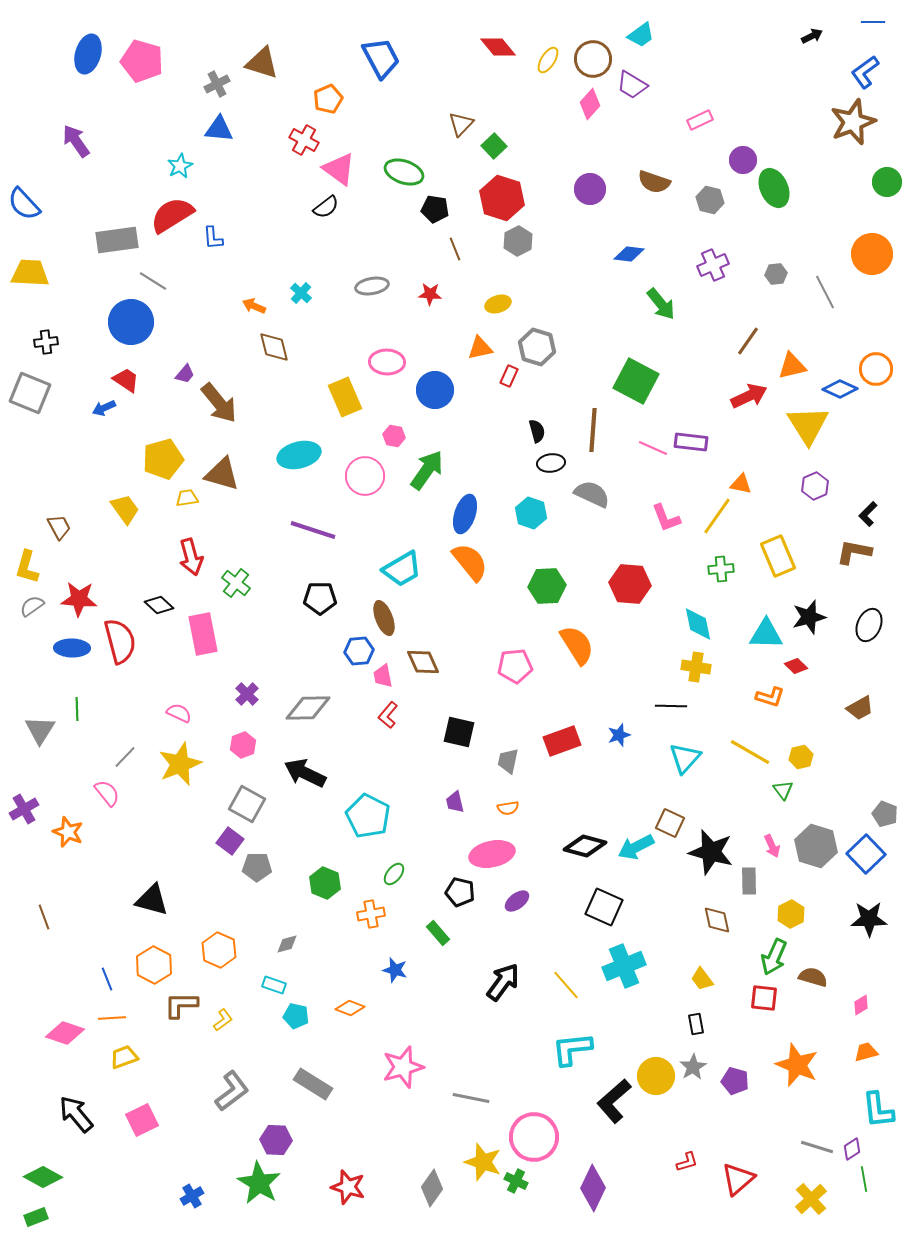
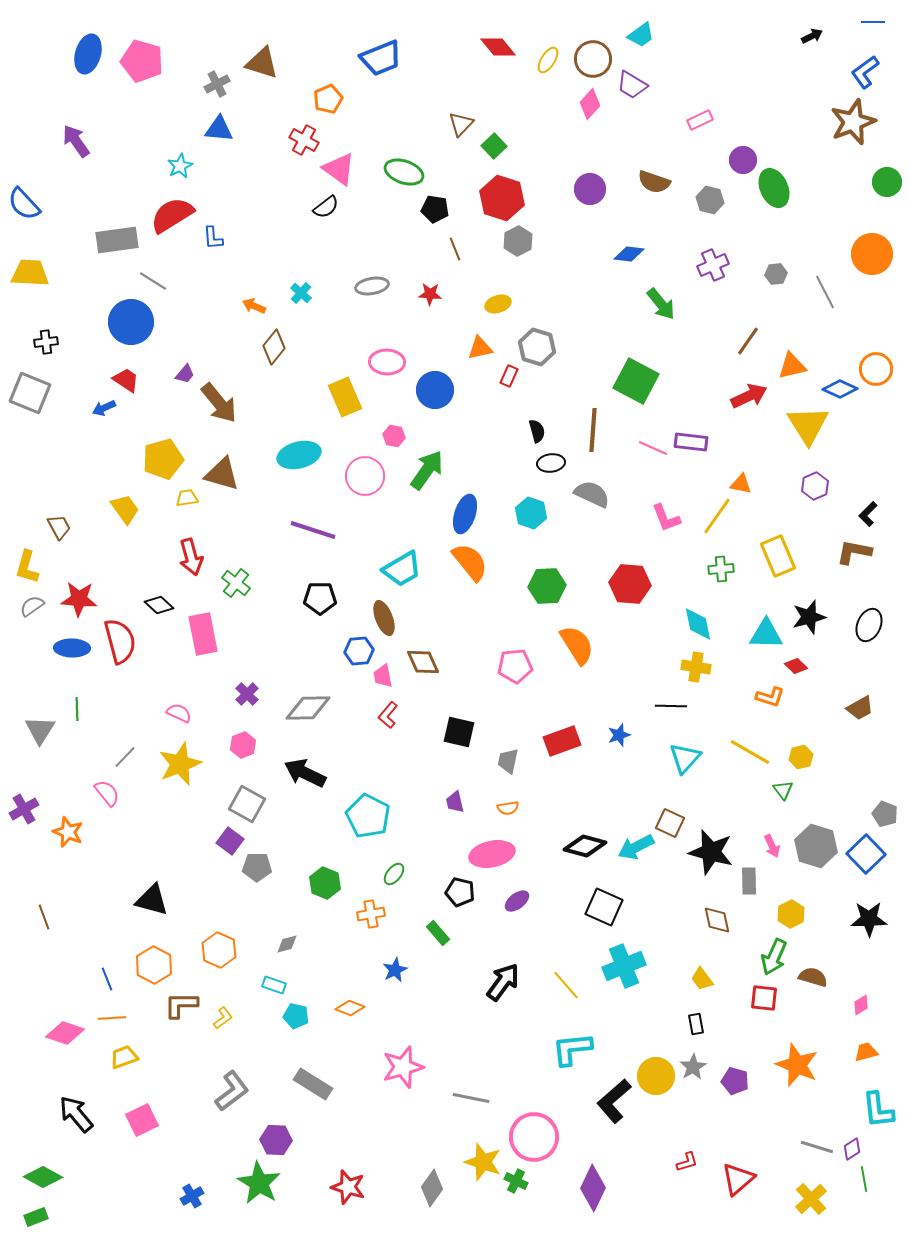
blue trapezoid at (381, 58): rotated 96 degrees clockwise
brown diamond at (274, 347): rotated 52 degrees clockwise
blue star at (395, 970): rotated 30 degrees clockwise
yellow L-shape at (223, 1020): moved 2 px up
